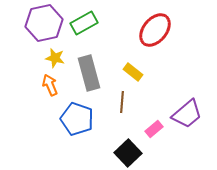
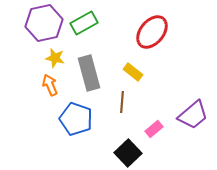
red ellipse: moved 3 px left, 2 px down
purple trapezoid: moved 6 px right, 1 px down
blue pentagon: moved 1 px left
